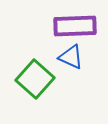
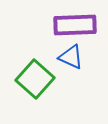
purple rectangle: moved 1 px up
